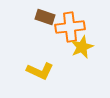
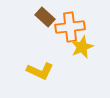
brown rectangle: rotated 24 degrees clockwise
